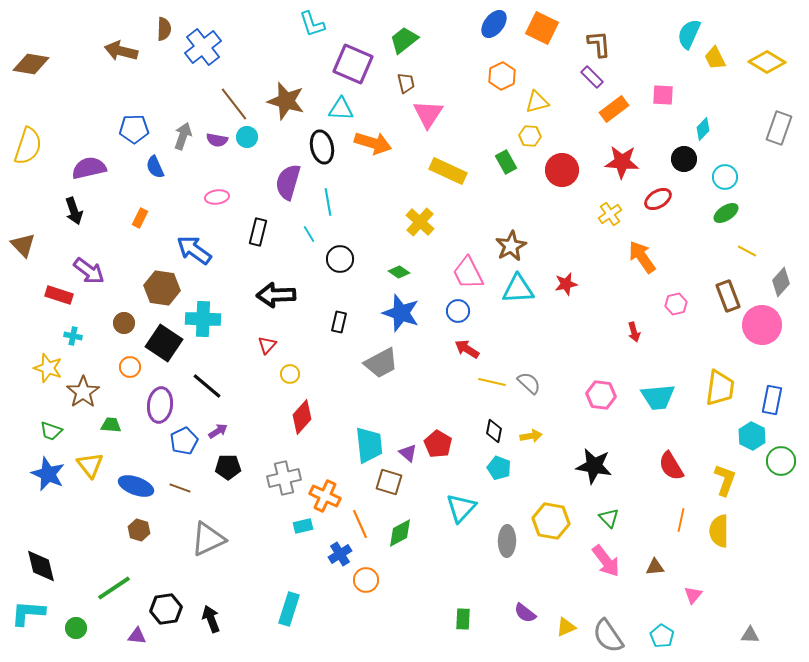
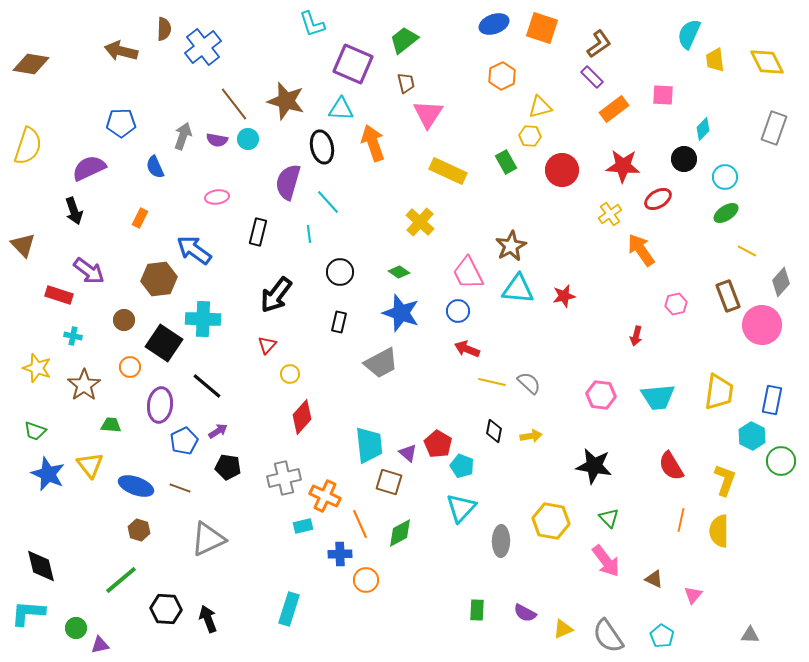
blue ellipse at (494, 24): rotated 32 degrees clockwise
orange square at (542, 28): rotated 8 degrees counterclockwise
brown L-shape at (599, 44): rotated 60 degrees clockwise
yellow trapezoid at (715, 58): moved 2 px down; rotated 20 degrees clockwise
yellow diamond at (767, 62): rotated 33 degrees clockwise
yellow triangle at (537, 102): moved 3 px right, 5 px down
gray rectangle at (779, 128): moved 5 px left
blue pentagon at (134, 129): moved 13 px left, 6 px up
cyan circle at (247, 137): moved 1 px right, 2 px down
orange arrow at (373, 143): rotated 126 degrees counterclockwise
red star at (622, 162): moved 1 px right, 4 px down
purple semicircle at (89, 168): rotated 12 degrees counterclockwise
cyan line at (328, 202): rotated 32 degrees counterclockwise
cyan line at (309, 234): rotated 24 degrees clockwise
orange arrow at (642, 257): moved 1 px left, 7 px up
black circle at (340, 259): moved 13 px down
red star at (566, 284): moved 2 px left, 12 px down
brown hexagon at (162, 288): moved 3 px left, 9 px up; rotated 16 degrees counterclockwise
cyan triangle at (518, 289): rotated 8 degrees clockwise
black arrow at (276, 295): rotated 51 degrees counterclockwise
brown circle at (124, 323): moved 3 px up
red arrow at (634, 332): moved 2 px right, 4 px down; rotated 30 degrees clockwise
red arrow at (467, 349): rotated 10 degrees counterclockwise
yellow star at (48, 368): moved 11 px left
yellow trapezoid at (720, 388): moved 1 px left, 4 px down
brown star at (83, 392): moved 1 px right, 7 px up
green trapezoid at (51, 431): moved 16 px left
black pentagon at (228, 467): rotated 10 degrees clockwise
cyan pentagon at (499, 468): moved 37 px left, 2 px up
gray ellipse at (507, 541): moved 6 px left
blue cross at (340, 554): rotated 30 degrees clockwise
brown triangle at (655, 567): moved 1 px left, 12 px down; rotated 30 degrees clockwise
green line at (114, 588): moved 7 px right, 8 px up; rotated 6 degrees counterclockwise
black hexagon at (166, 609): rotated 12 degrees clockwise
purple semicircle at (525, 613): rotated 10 degrees counterclockwise
black arrow at (211, 619): moved 3 px left
green rectangle at (463, 619): moved 14 px right, 9 px up
yellow triangle at (566, 627): moved 3 px left, 2 px down
purple triangle at (137, 636): moved 37 px left, 9 px down; rotated 18 degrees counterclockwise
